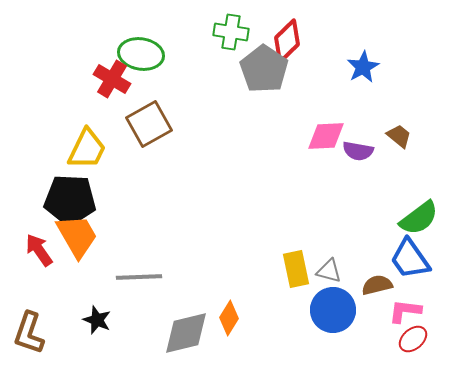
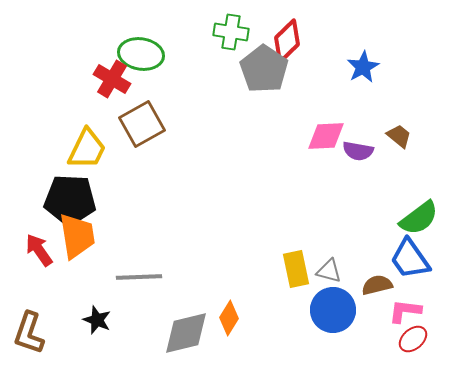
brown square: moved 7 px left
orange trapezoid: rotated 21 degrees clockwise
